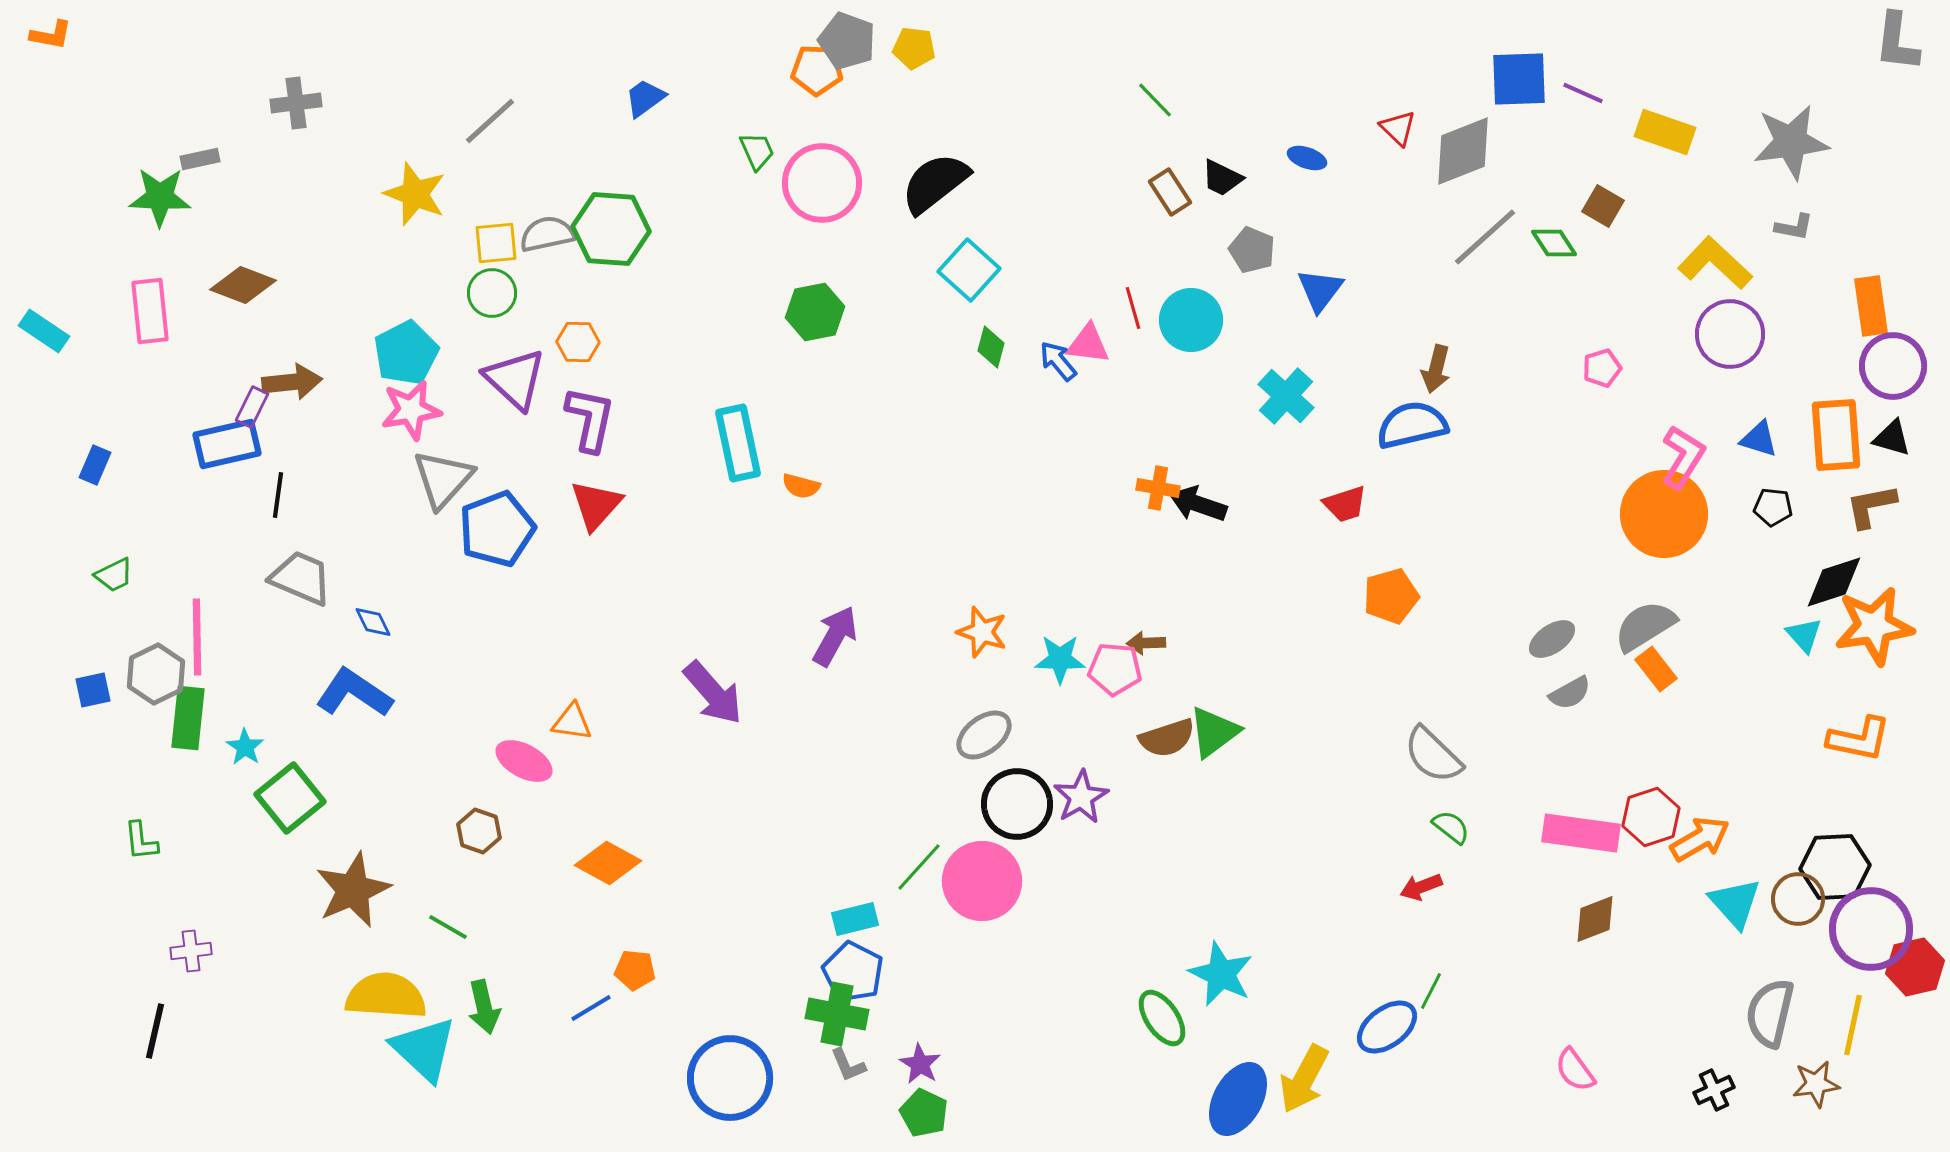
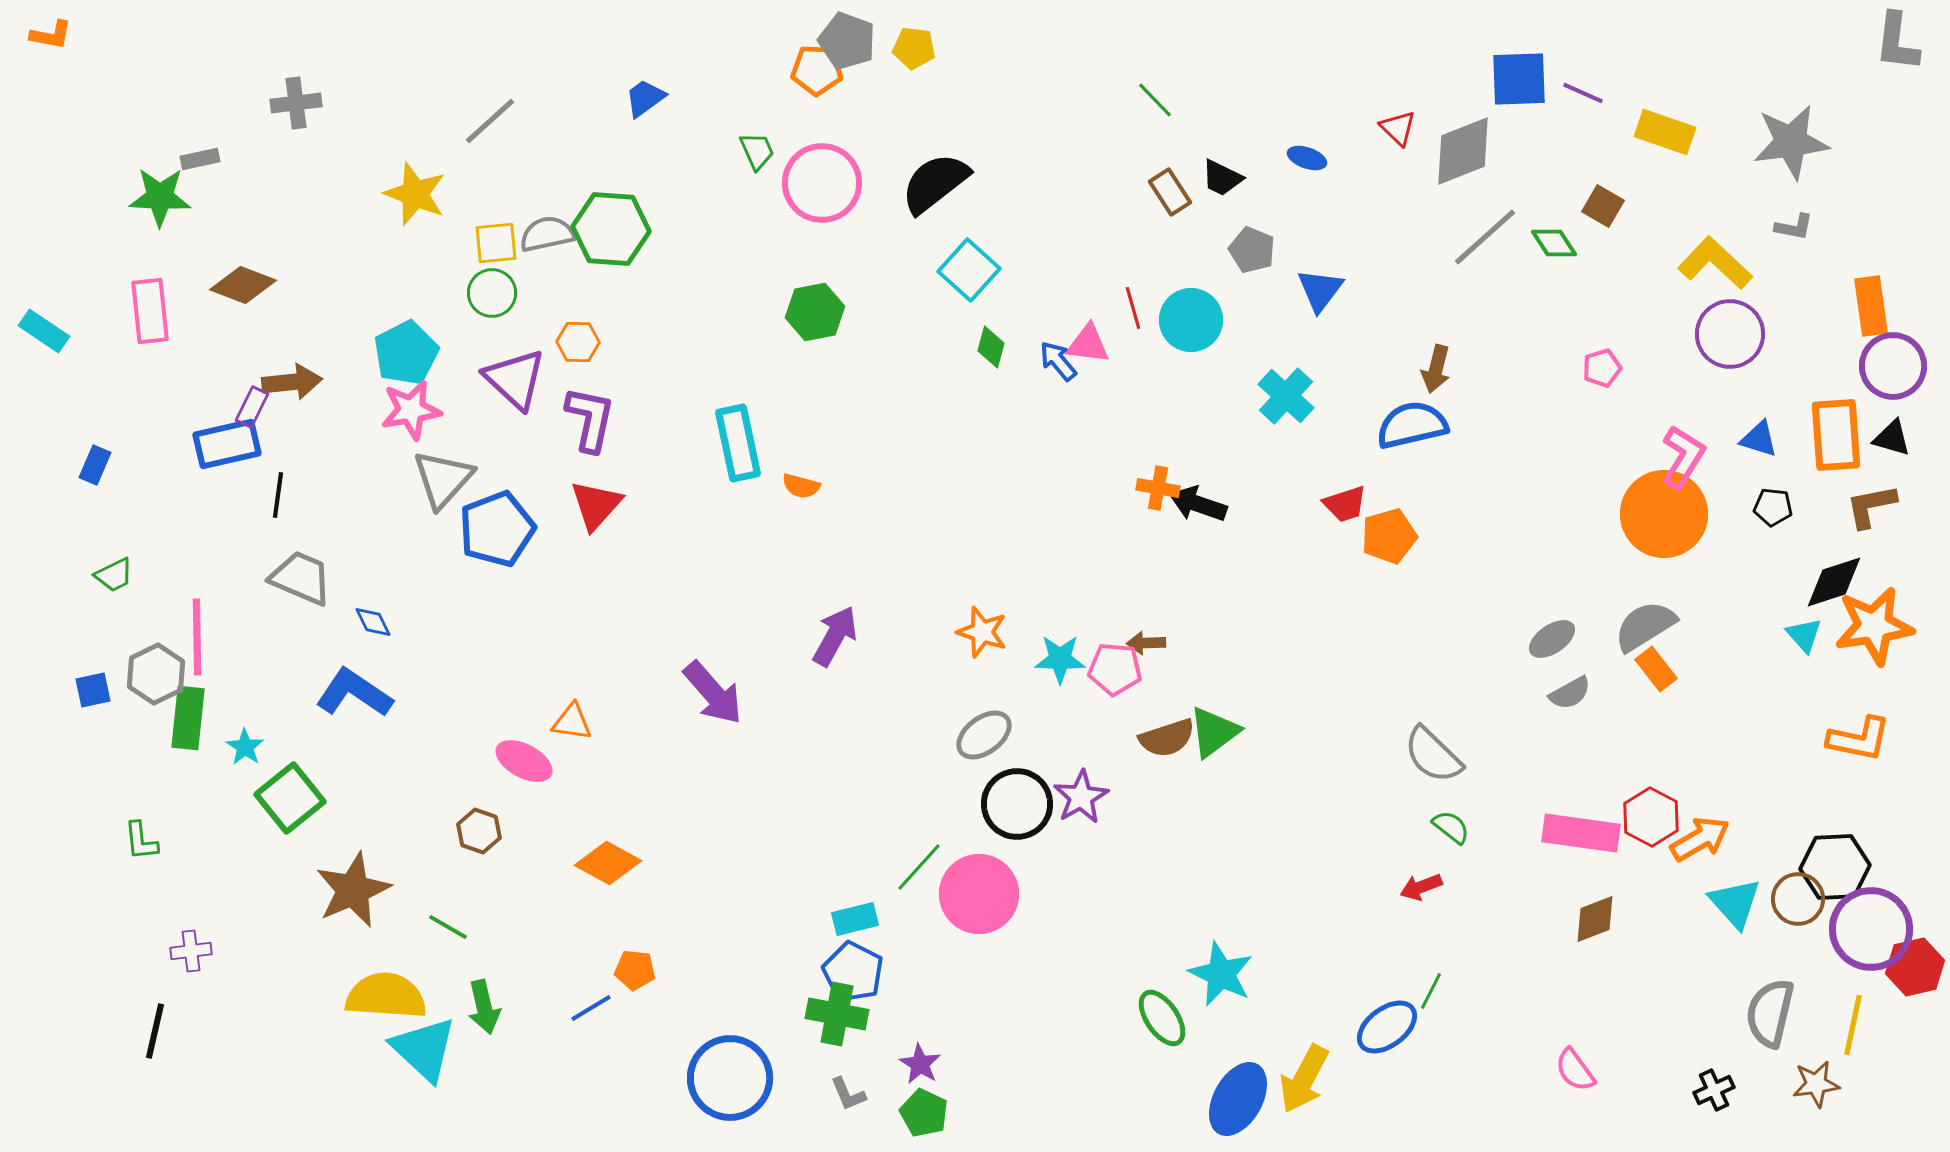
orange pentagon at (1391, 596): moved 2 px left, 60 px up
red hexagon at (1651, 817): rotated 14 degrees counterclockwise
pink circle at (982, 881): moved 3 px left, 13 px down
gray L-shape at (848, 1065): moved 29 px down
